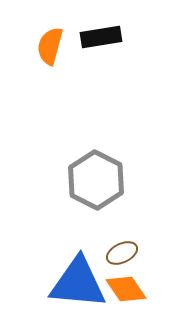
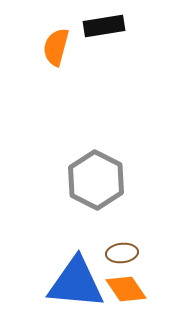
black rectangle: moved 3 px right, 11 px up
orange semicircle: moved 6 px right, 1 px down
brown ellipse: rotated 20 degrees clockwise
blue triangle: moved 2 px left
